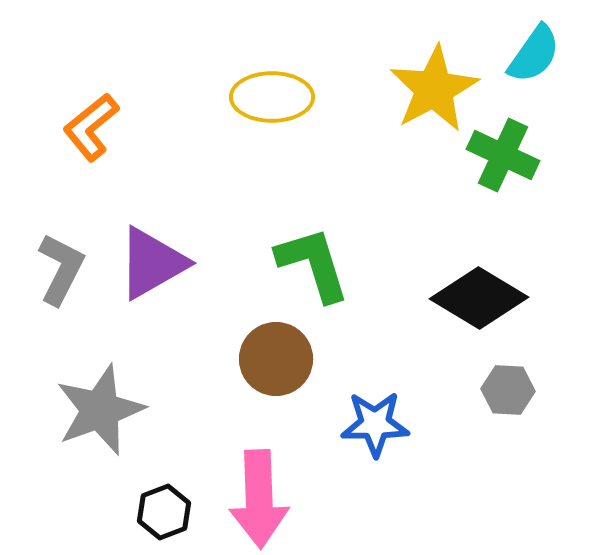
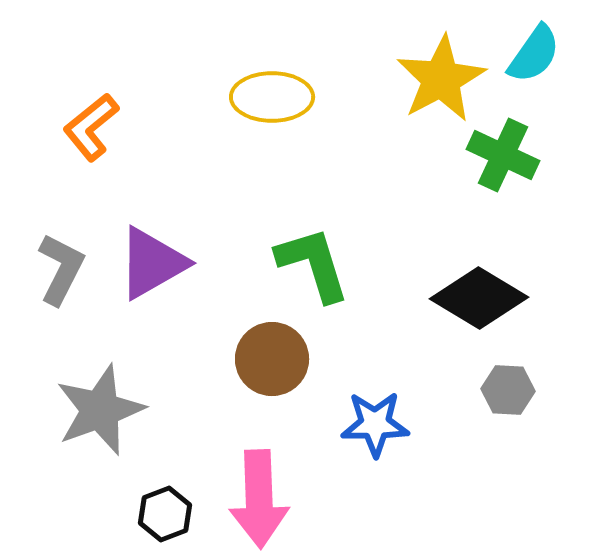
yellow star: moved 7 px right, 10 px up
brown circle: moved 4 px left
black hexagon: moved 1 px right, 2 px down
